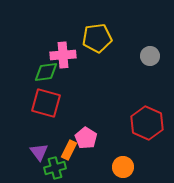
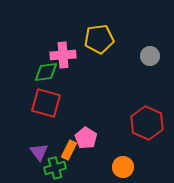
yellow pentagon: moved 2 px right, 1 px down
